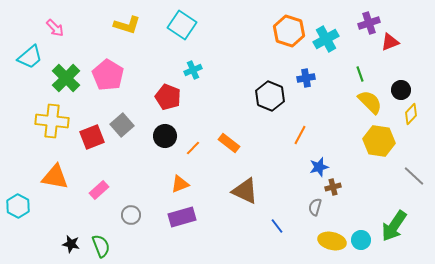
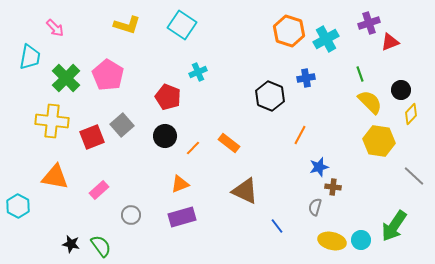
cyan trapezoid at (30, 57): rotated 40 degrees counterclockwise
cyan cross at (193, 70): moved 5 px right, 2 px down
brown cross at (333, 187): rotated 21 degrees clockwise
green semicircle at (101, 246): rotated 15 degrees counterclockwise
